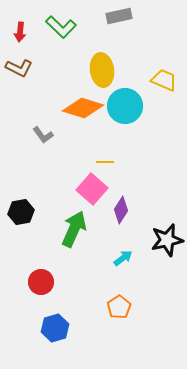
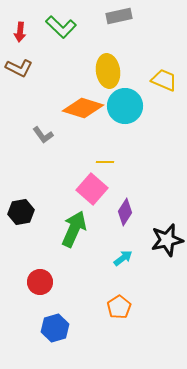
yellow ellipse: moved 6 px right, 1 px down
purple diamond: moved 4 px right, 2 px down
red circle: moved 1 px left
